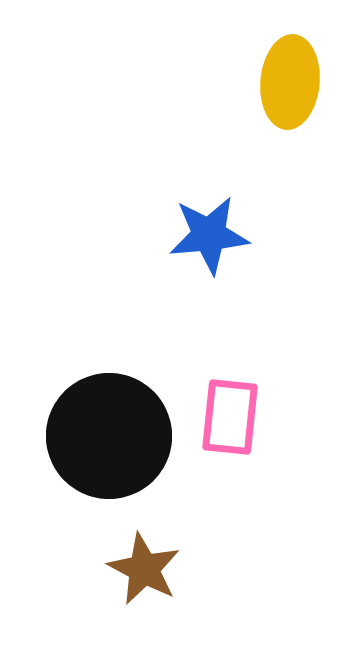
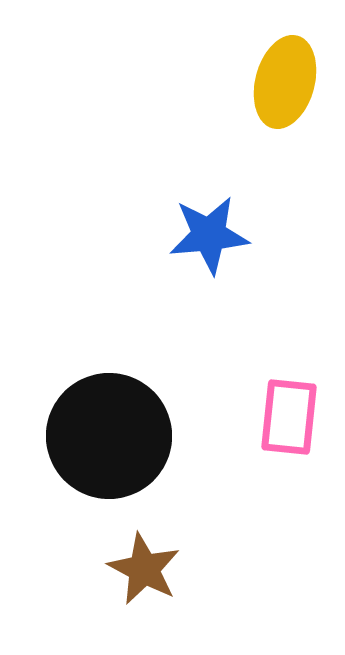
yellow ellipse: moved 5 px left; rotated 10 degrees clockwise
pink rectangle: moved 59 px right
